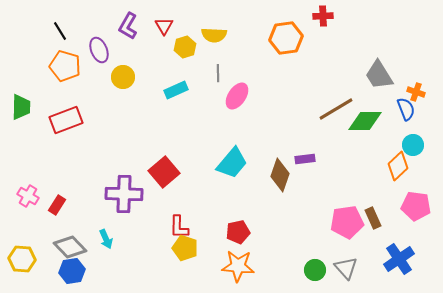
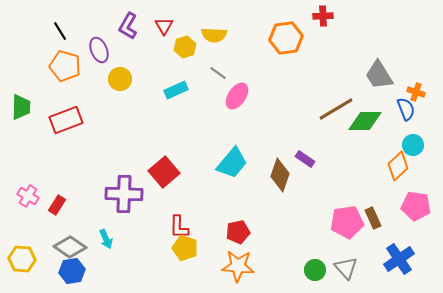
gray line at (218, 73): rotated 54 degrees counterclockwise
yellow circle at (123, 77): moved 3 px left, 2 px down
purple rectangle at (305, 159): rotated 42 degrees clockwise
gray diamond at (70, 247): rotated 12 degrees counterclockwise
